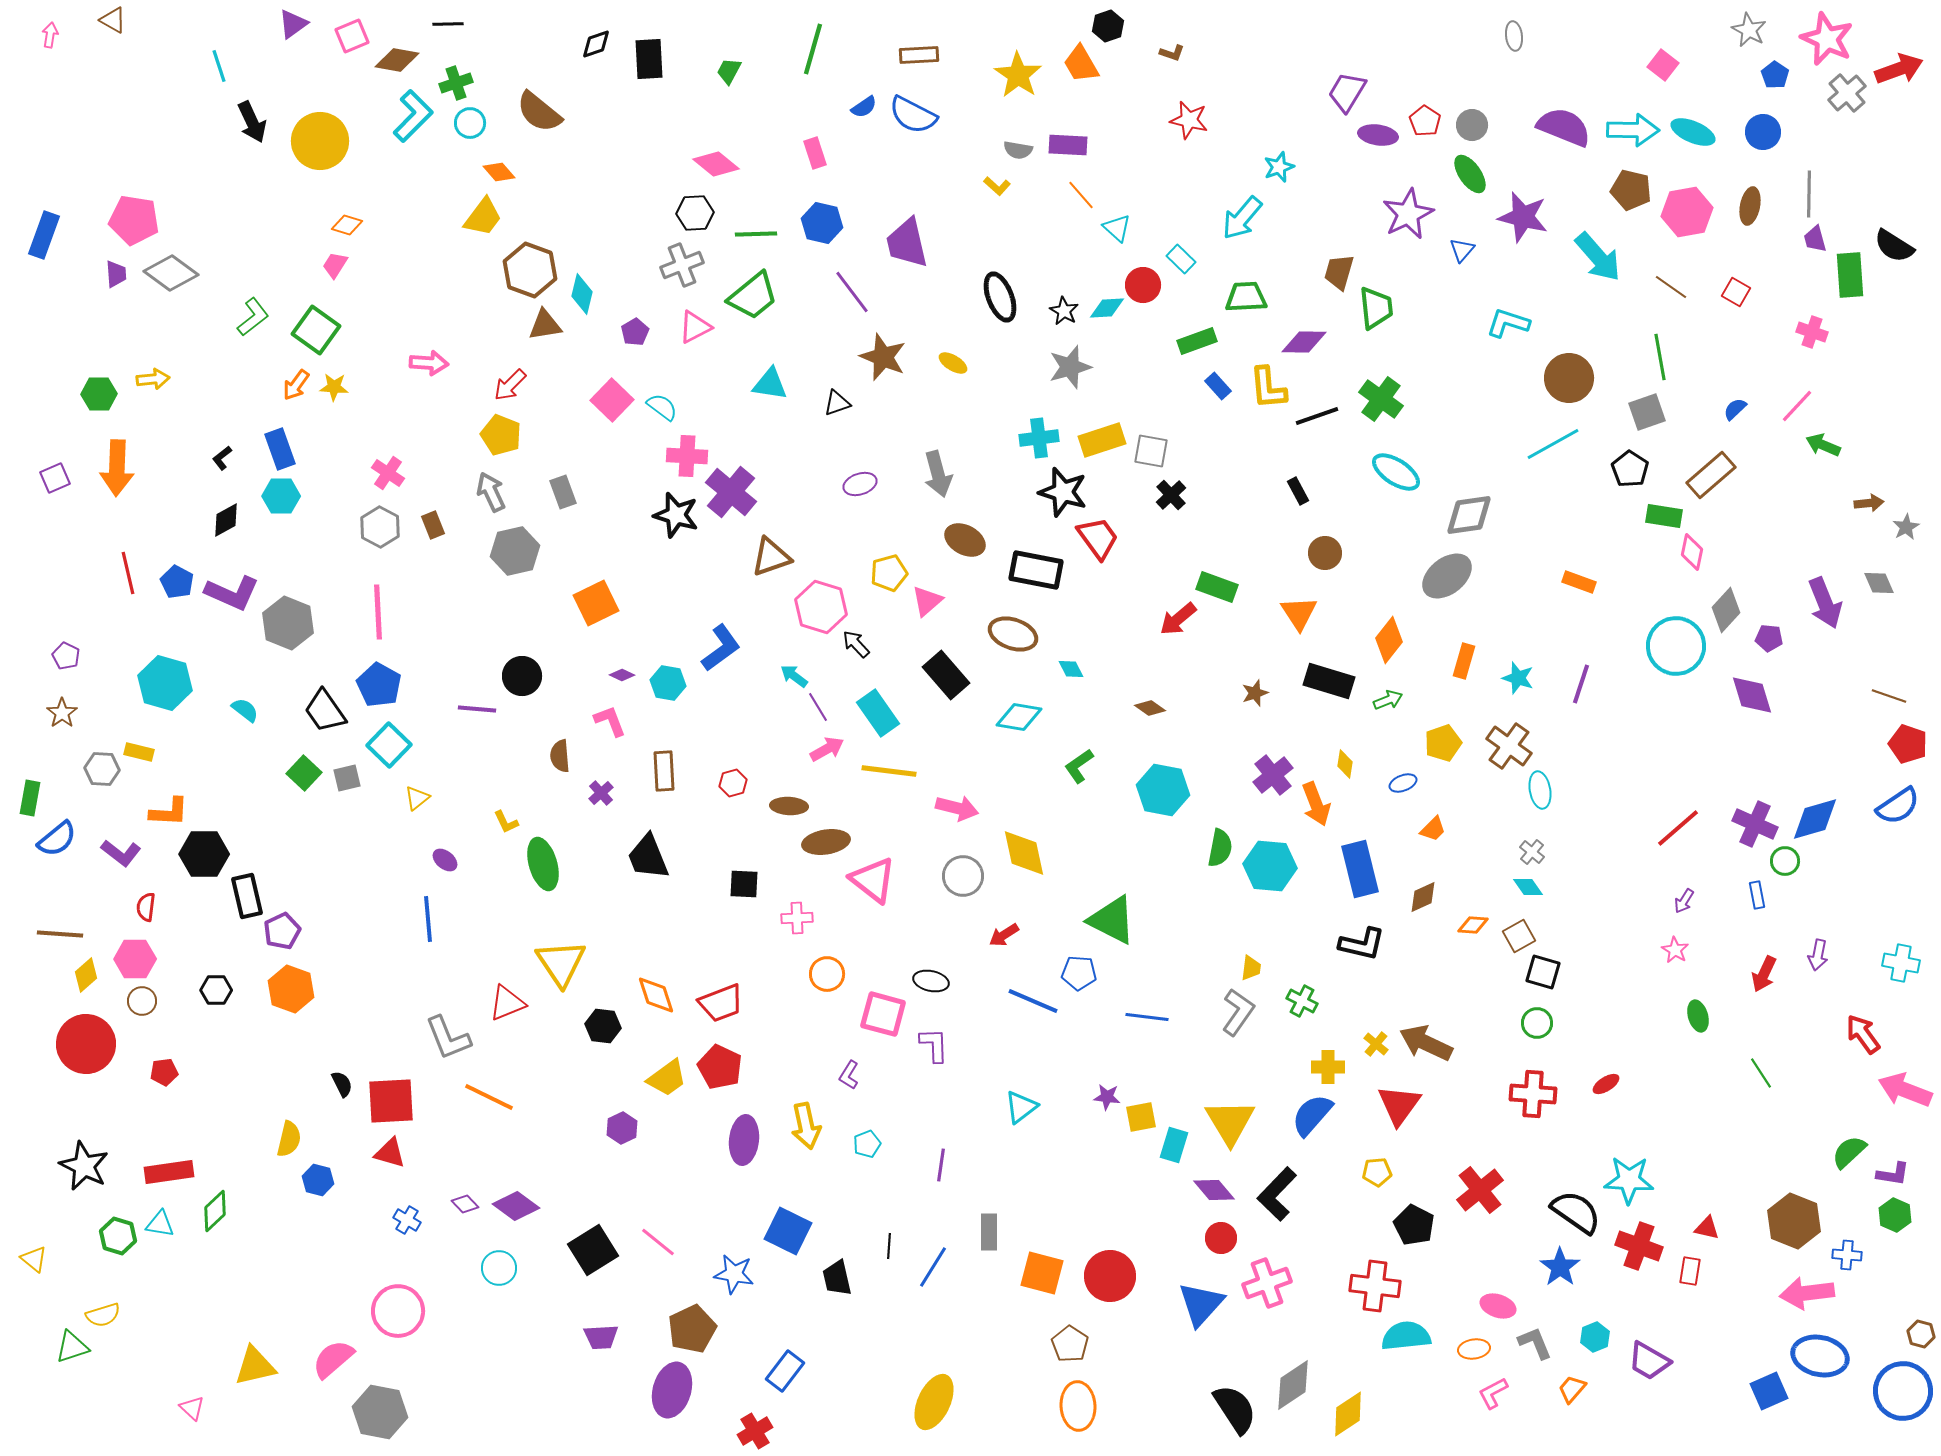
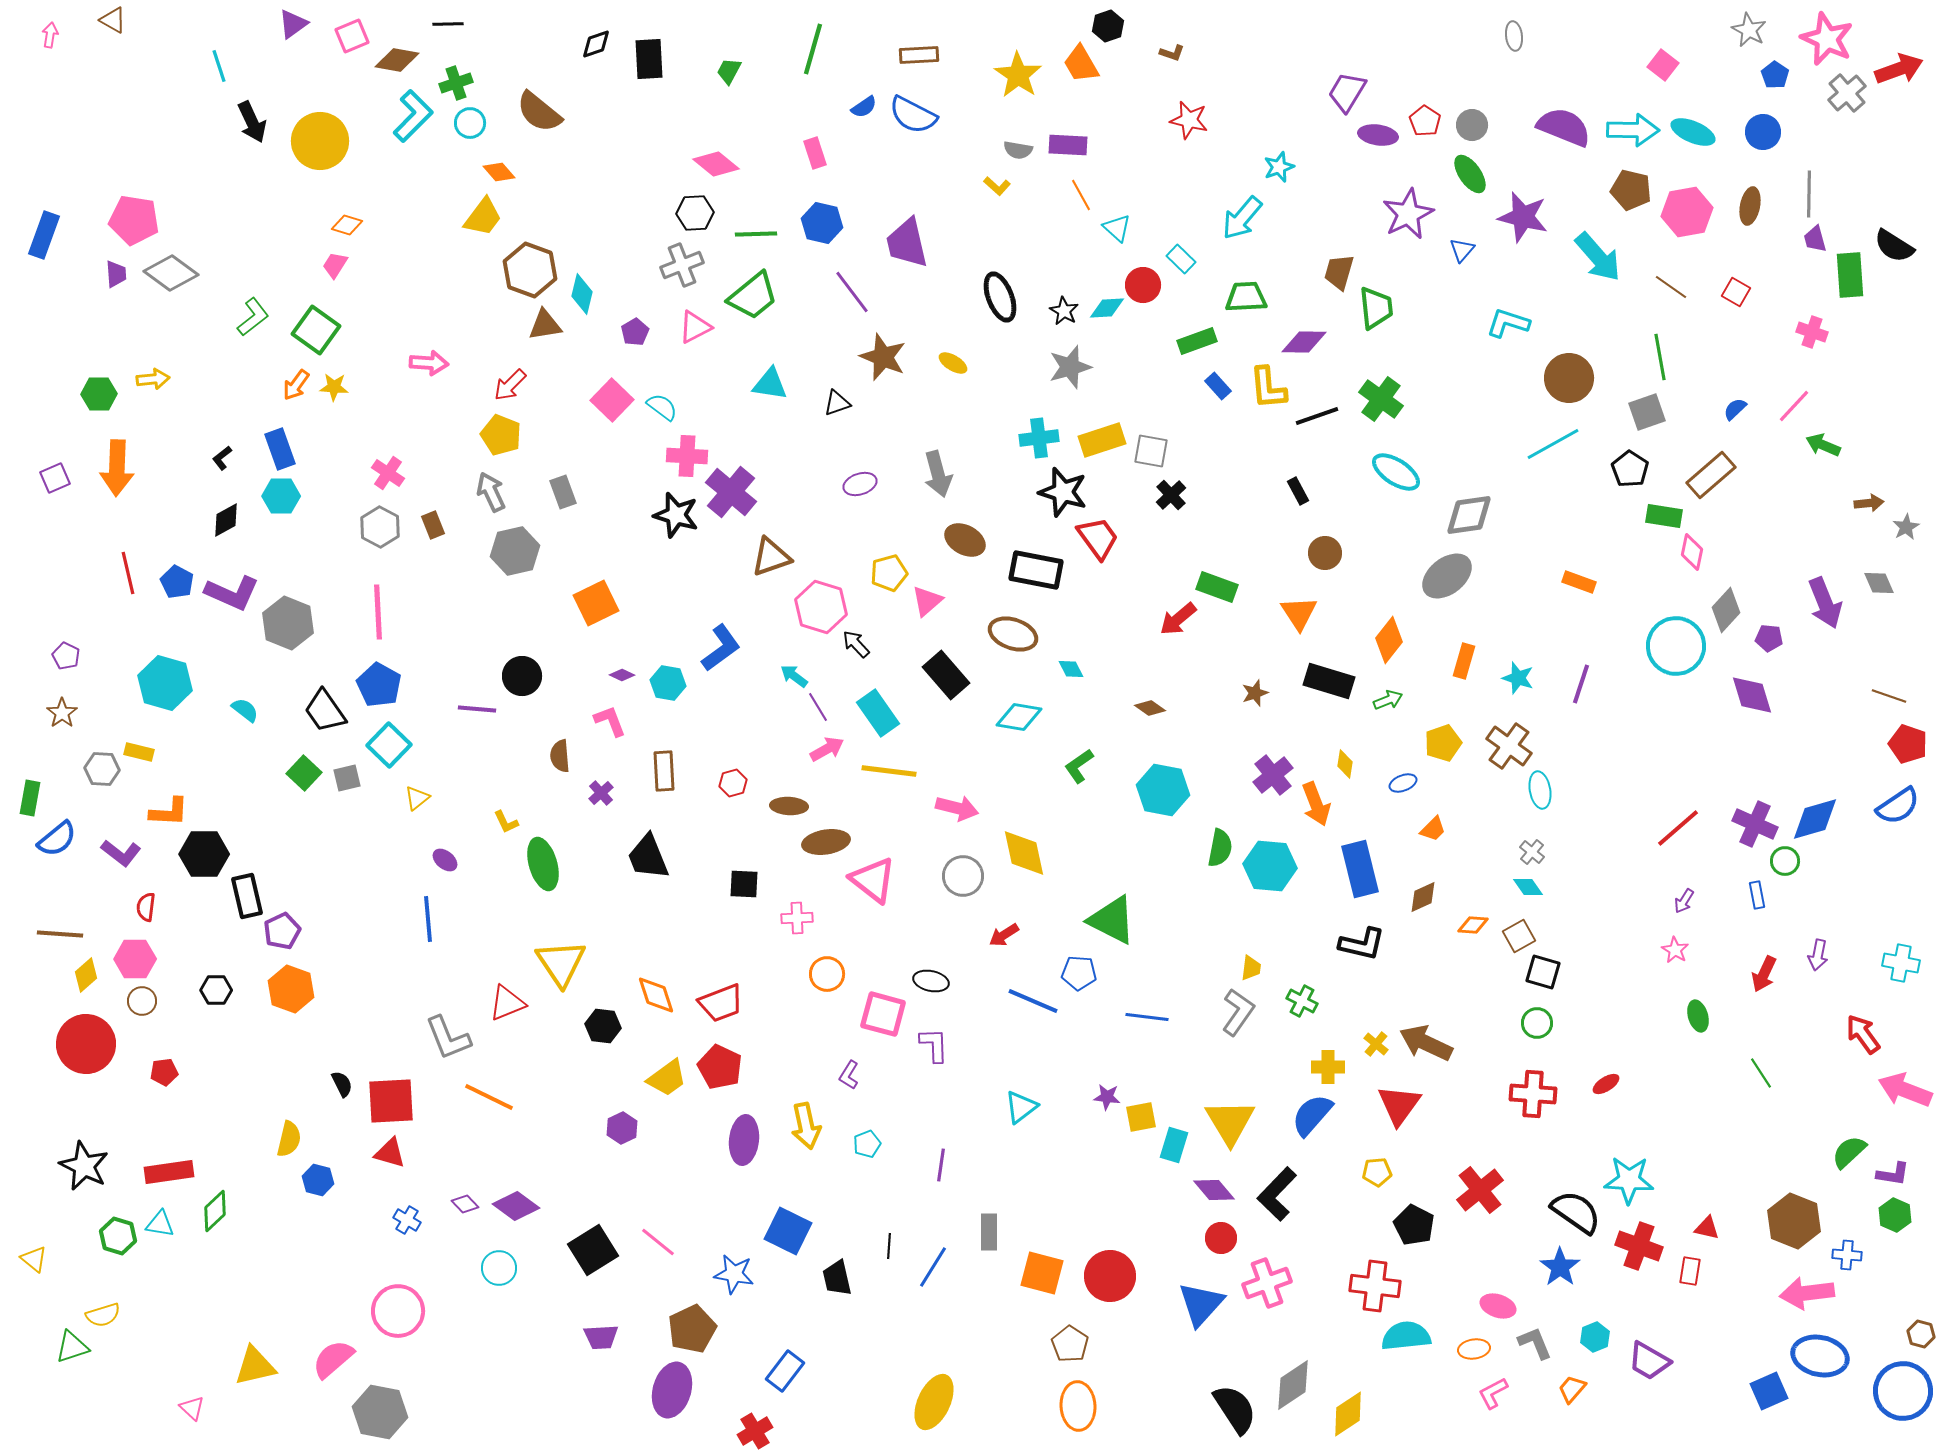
orange line at (1081, 195): rotated 12 degrees clockwise
pink line at (1797, 406): moved 3 px left
